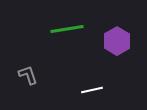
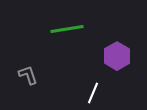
purple hexagon: moved 15 px down
white line: moved 1 px right, 3 px down; rotated 55 degrees counterclockwise
